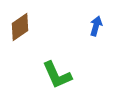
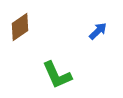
blue arrow: moved 2 px right, 5 px down; rotated 30 degrees clockwise
